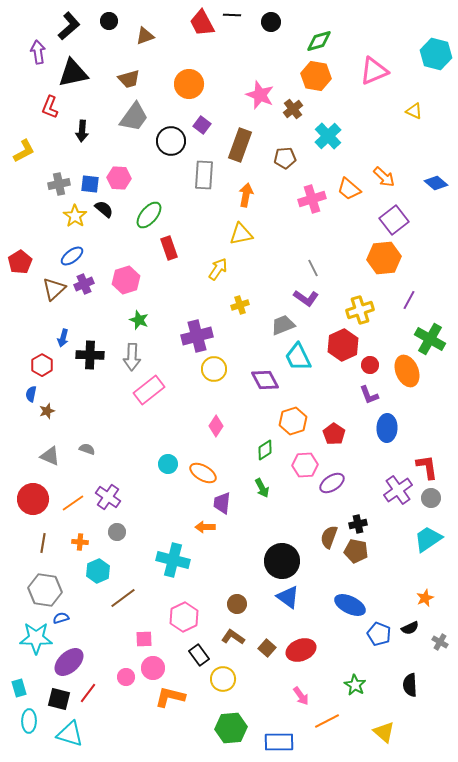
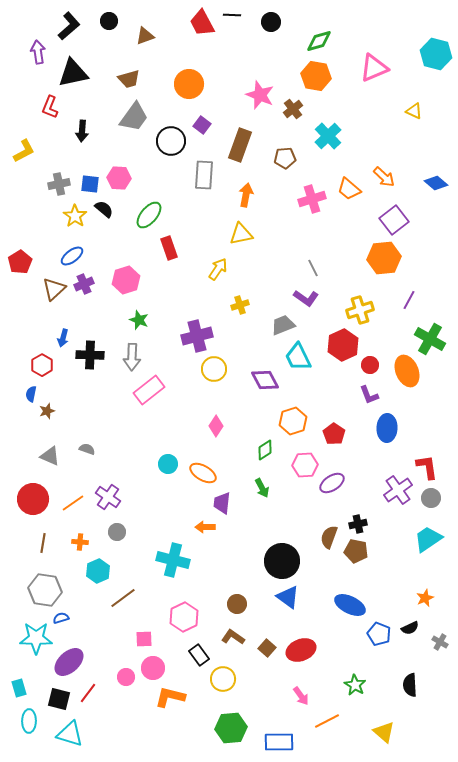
pink triangle at (374, 71): moved 3 px up
